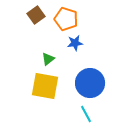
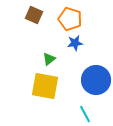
brown square: moved 2 px left; rotated 30 degrees counterclockwise
orange pentagon: moved 4 px right
green triangle: moved 1 px right
blue circle: moved 6 px right, 3 px up
cyan line: moved 1 px left
